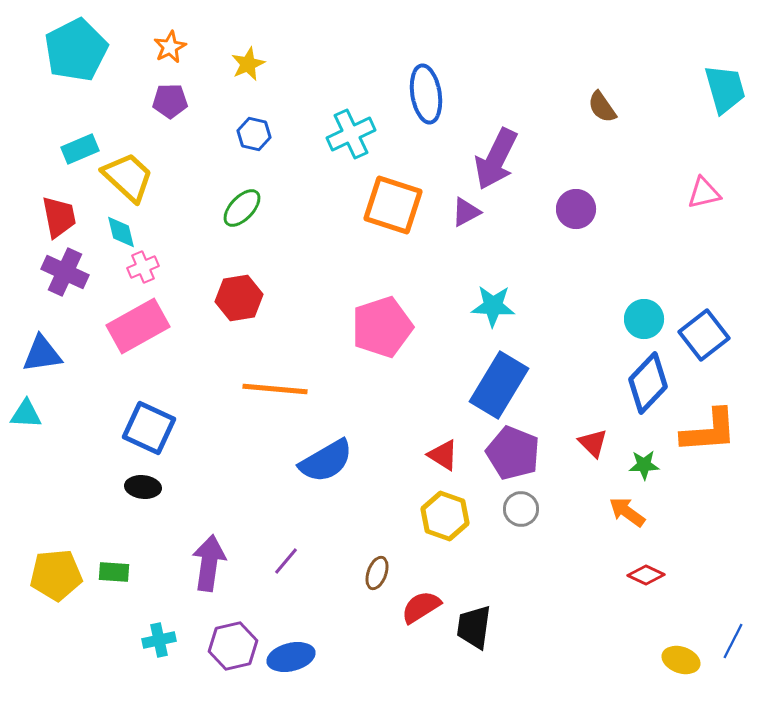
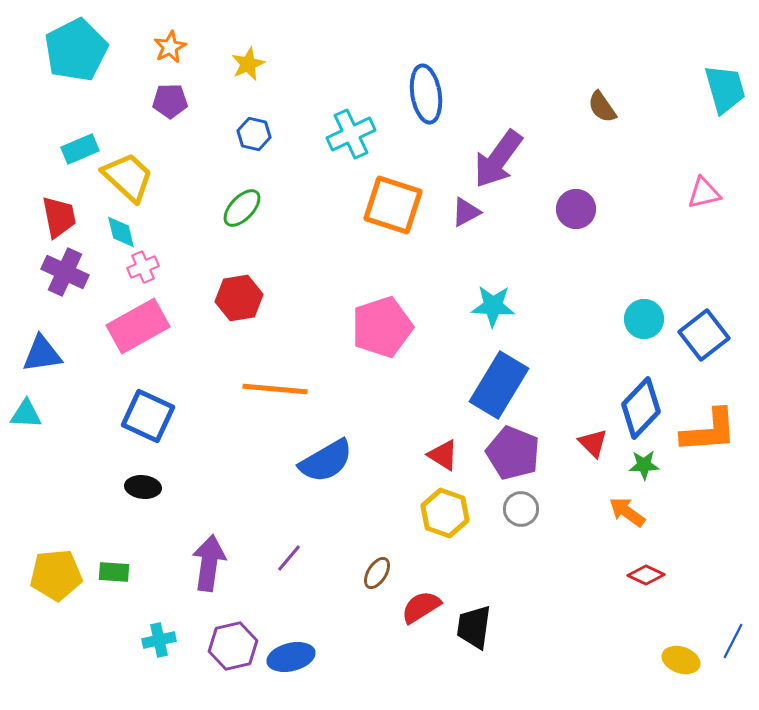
purple arrow at (496, 159): moved 2 px right; rotated 10 degrees clockwise
blue diamond at (648, 383): moved 7 px left, 25 px down
blue square at (149, 428): moved 1 px left, 12 px up
yellow hexagon at (445, 516): moved 3 px up
purple line at (286, 561): moved 3 px right, 3 px up
brown ellipse at (377, 573): rotated 12 degrees clockwise
